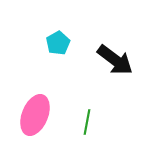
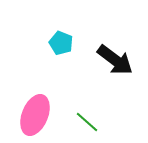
cyan pentagon: moved 3 px right; rotated 20 degrees counterclockwise
green line: rotated 60 degrees counterclockwise
